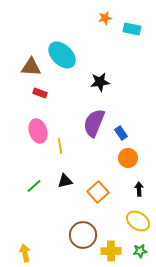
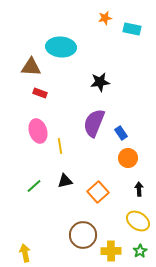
cyan ellipse: moved 1 px left, 8 px up; rotated 40 degrees counterclockwise
green star: rotated 24 degrees counterclockwise
